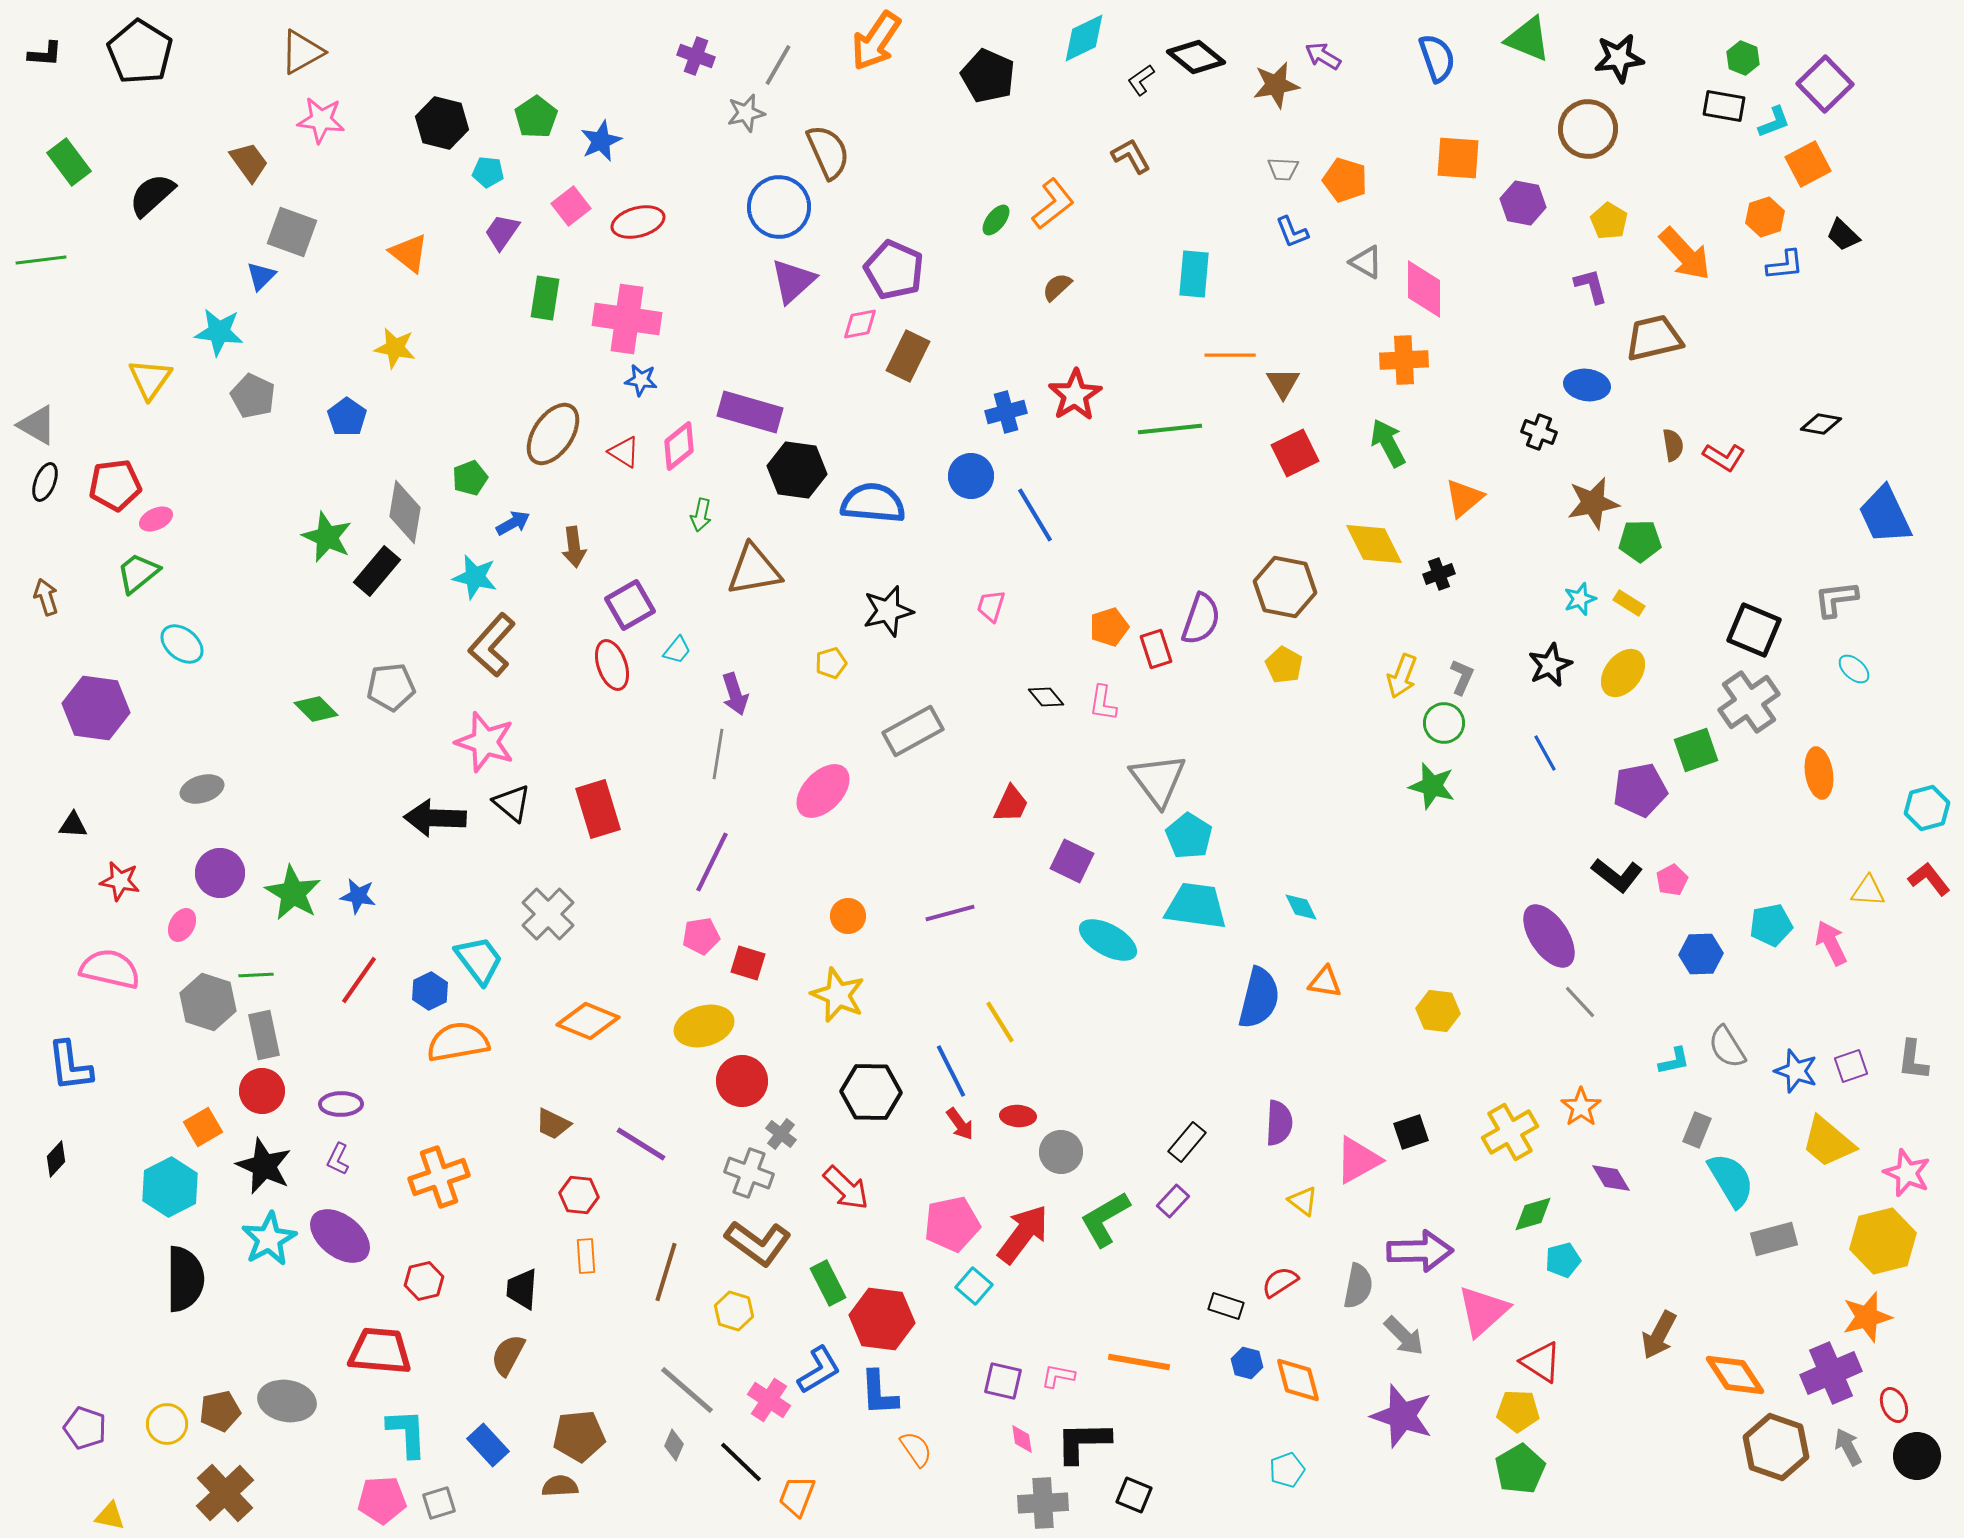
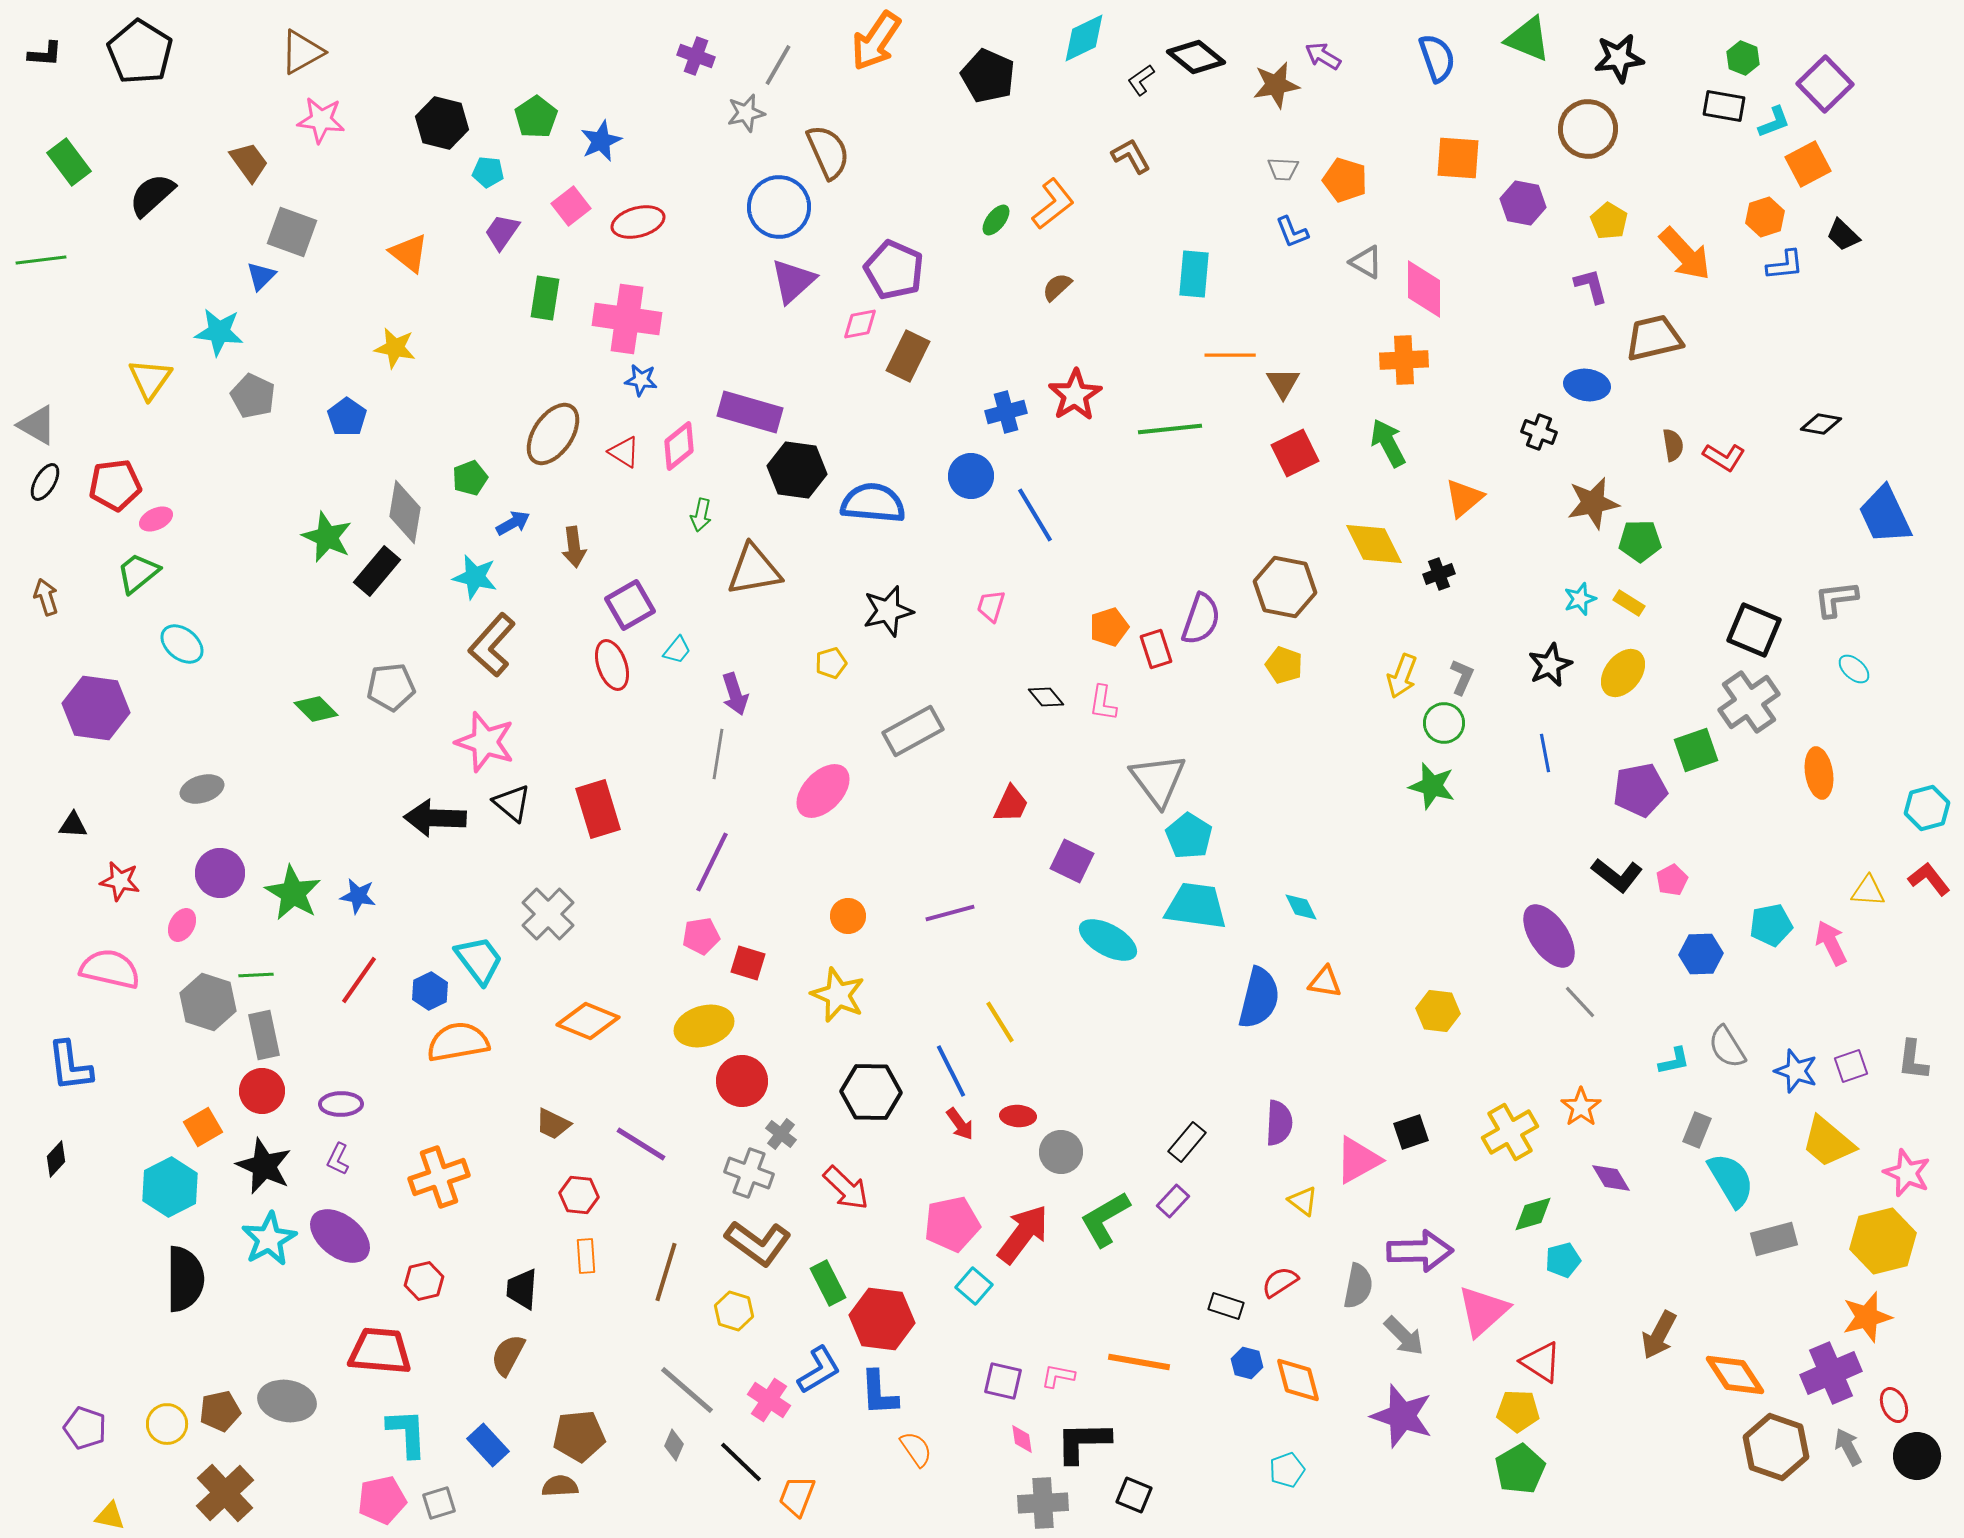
black ellipse at (45, 482): rotated 9 degrees clockwise
yellow pentagon at (1284, 665): rotated 9 degrees counterclockwise
blue line at (1545, 753): rotated 18 degrees clockwise
pink pentagon at (382, 1500): rotated 9 degrees counterclockwise
